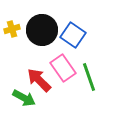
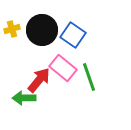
pink rectangle: rotated 16 degrees counterclockwise
red arrow: rotated 84 degrees clockwise
green arrow: rotated 150 degrees clockwise
